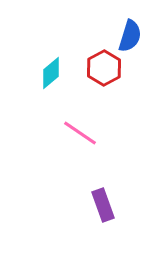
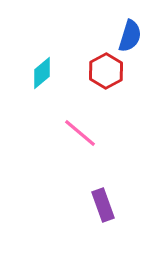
red hexagon: moved 2 px right, 3 px down
cyan diamond: moved 9 px left
pink line: rotated 6 degrees clockwise
